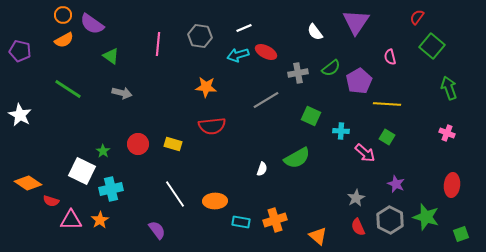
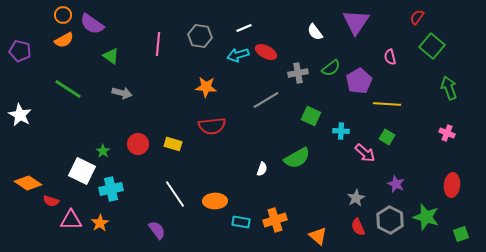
orange star at (100, 220): moved 3 px down
